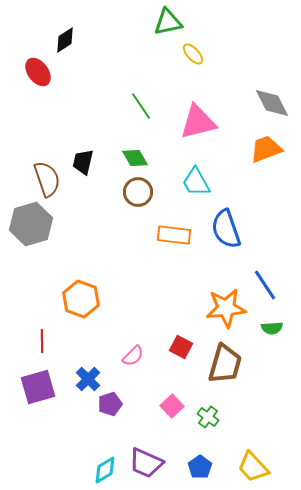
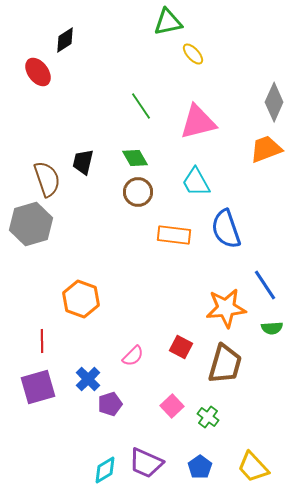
gray diamond: moved 2 px right, 1 px up; rotated 51 degrees clockwise
